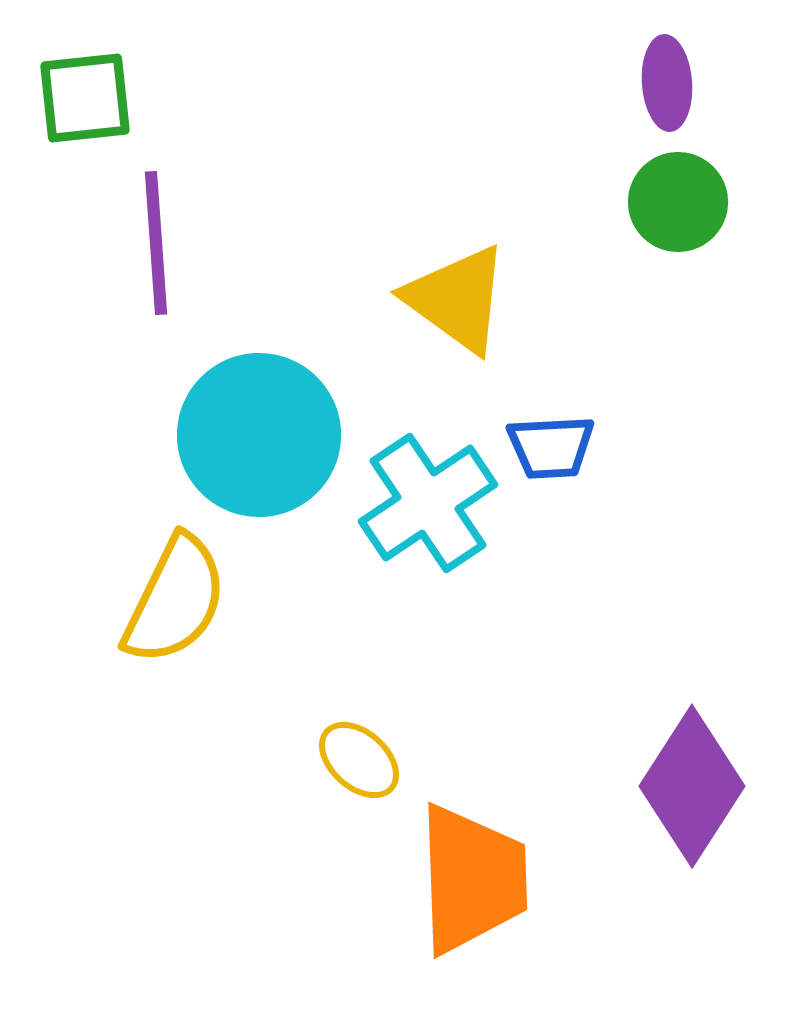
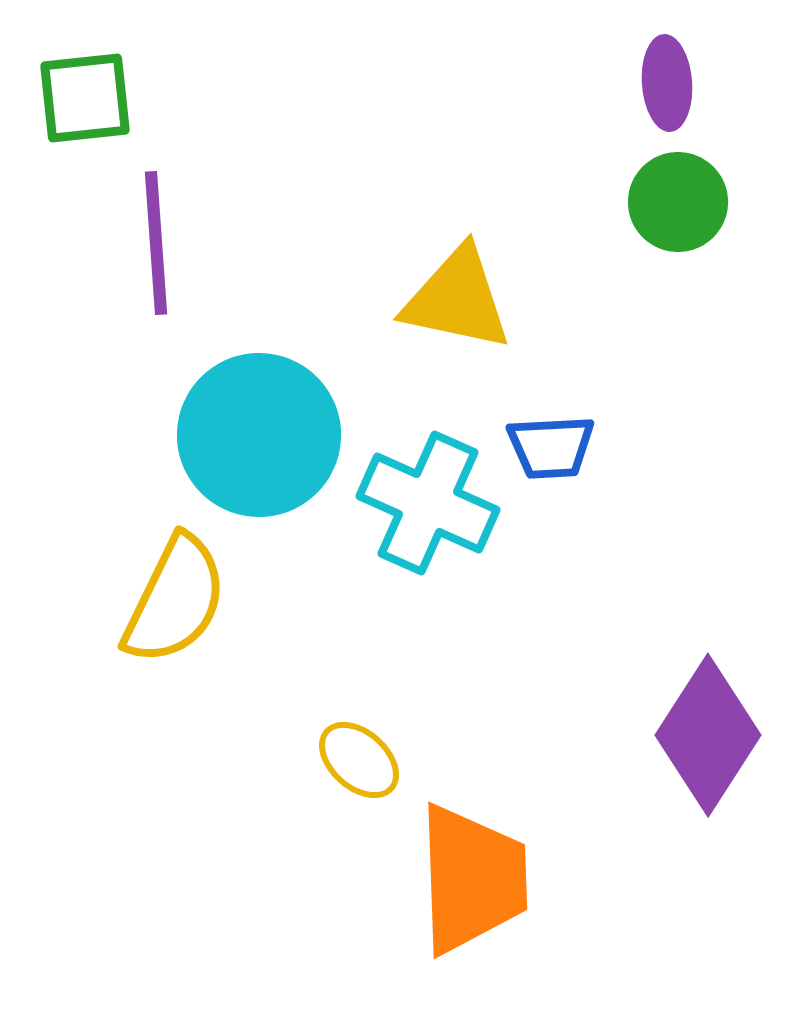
yellow triangle: rotated 24 degrees counterclockwise
cyan cross: rotated 32 degrees counterclockwise
purple diamond: moved 16 px right, 51 px up
